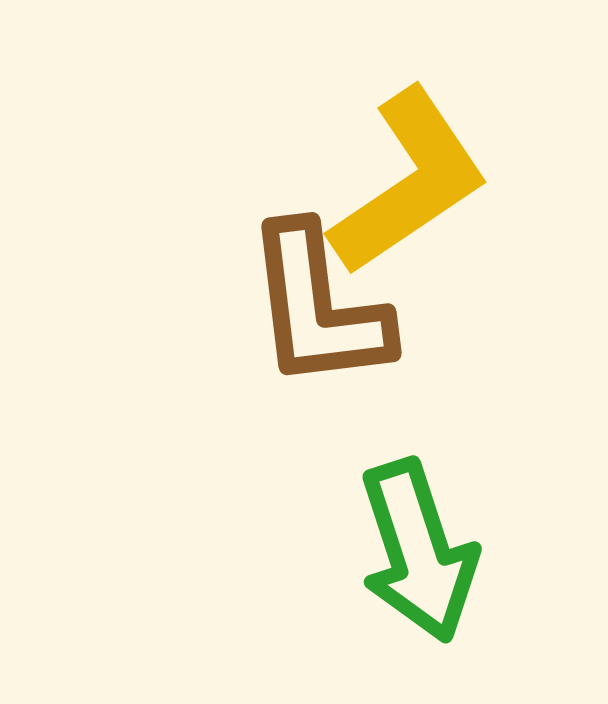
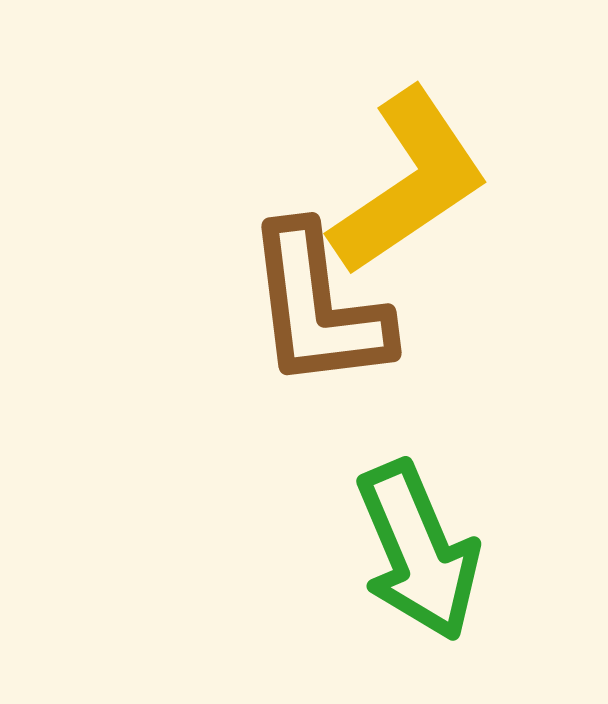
green arrow: rotated 5 degrees counterclockwise
